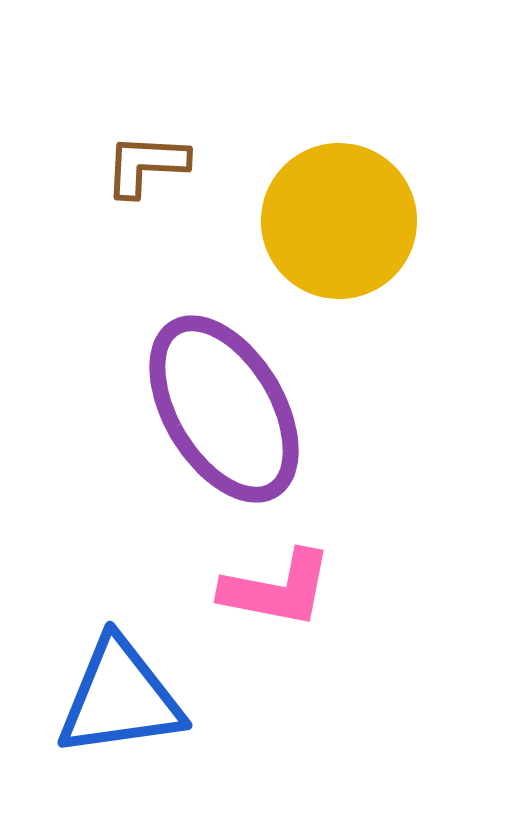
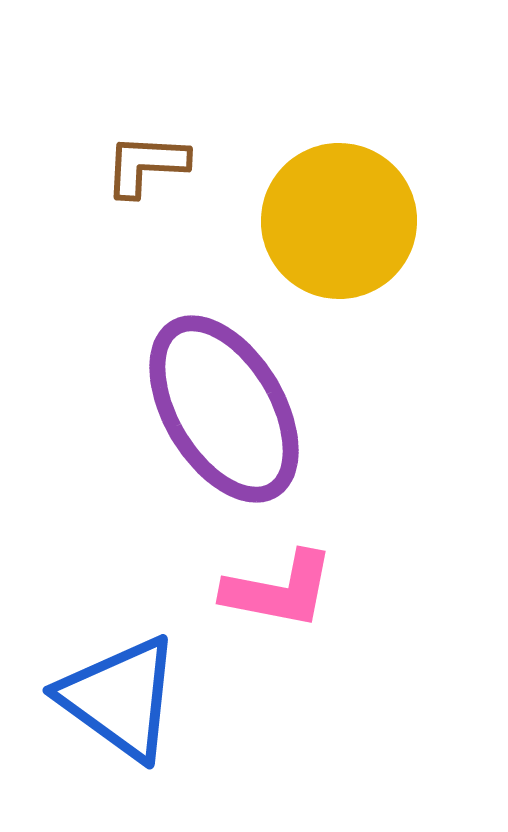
pink L-shape: moved 2 px right, 1 px down
blue triangle: rotated 44 degrees clockwise
